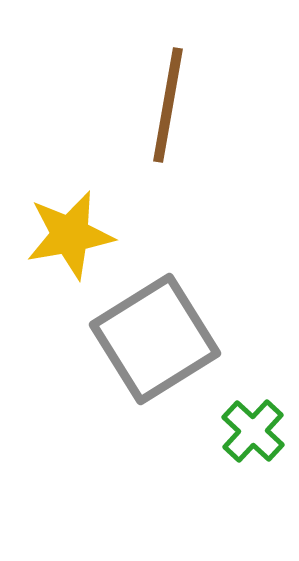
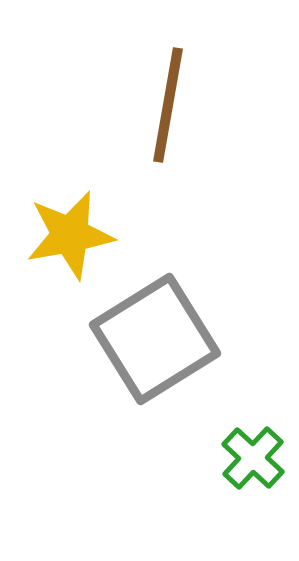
green cross: moved 27 px down
